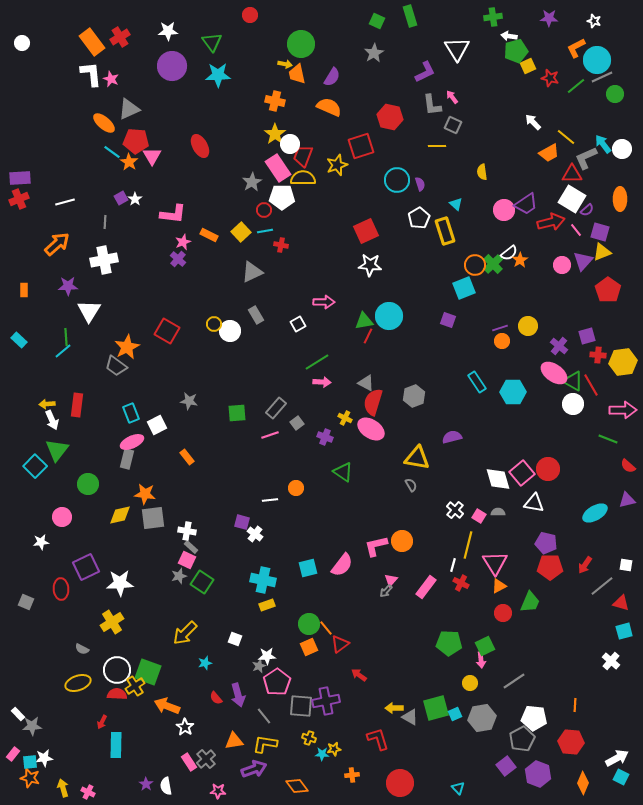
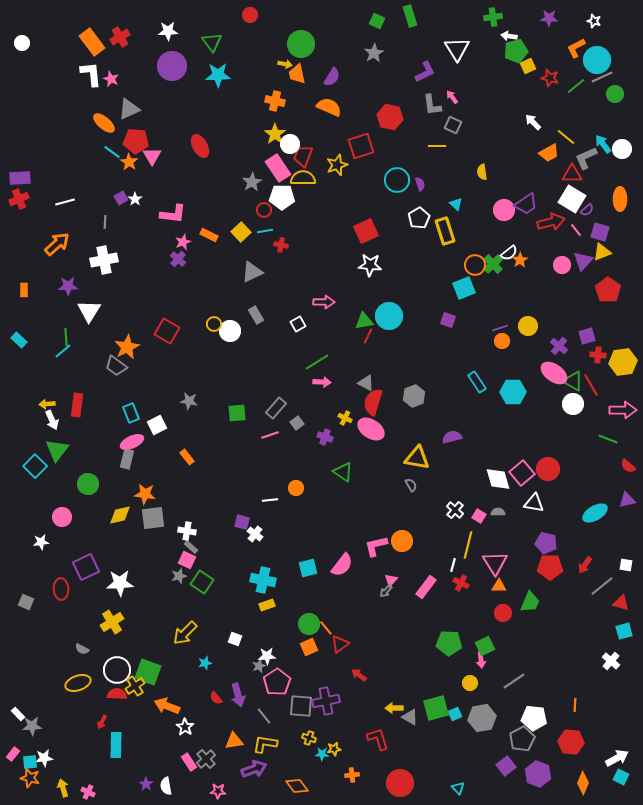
orange triangle at (499, 586): rotated 28 degrees clockwise
